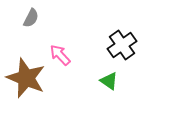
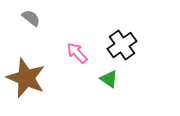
gray semicircle: rotated 78 degrees counterclockwise
pink arrow: moved 17 px right, 2 px up
green triangle: moved 2 px up
